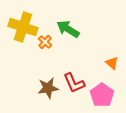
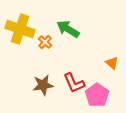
yellow cross: moved 3 px left, 2 px down
brown star: moved 5 px left, 3 px up
pink pentagon: moved 5 px left
